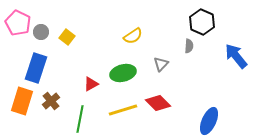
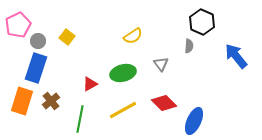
pink pentagon: moved 2 px down; rotated 20 degrees clockwise
gray circle: moved 3 px left, 9 px down
gray triangle: rotated 21 degrees counterclockwise
red triangle: moved 1 px left
red diamond: moved 6 px right
yellow line: rotated 12 degrees counterclockwise
blue ellipse: moved 15 px left
